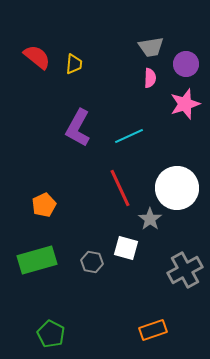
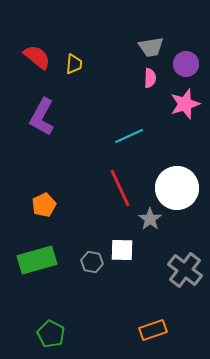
purple L-shape: moved 36 px left, 11 px up
white square: moved 4 px left, 2 px down; rotated 15 degrees counterclockwise
gray cross: rotated 24 degrees counterclockwise
